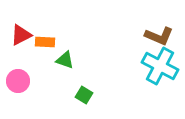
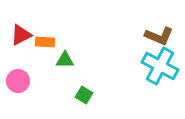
green triangle: rotated 18 degrees counterclockwise
